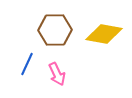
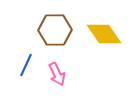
yellow diamond: rotated 45 degrees clockwise
blue line: moved 1 px left, 1 px down
